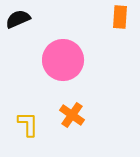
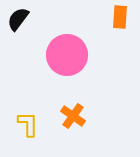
black semicircle: rotated 30 degrees counterclockwise
pink circle: moved 4 px right, 5 px up
orange cross: moved 1 px right, 1 px down
